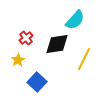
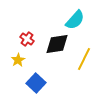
red cross: moved 1 px right, 1 px down; rotated 16 degrees counterclockwise
blue square: moved 1 px left, 1 px down
